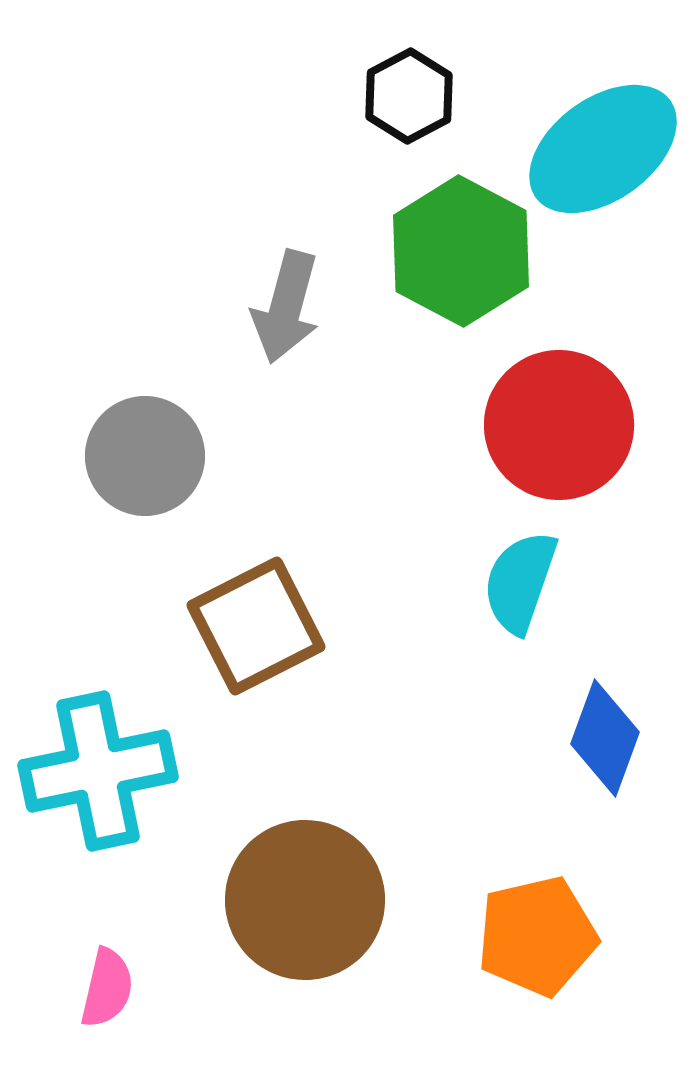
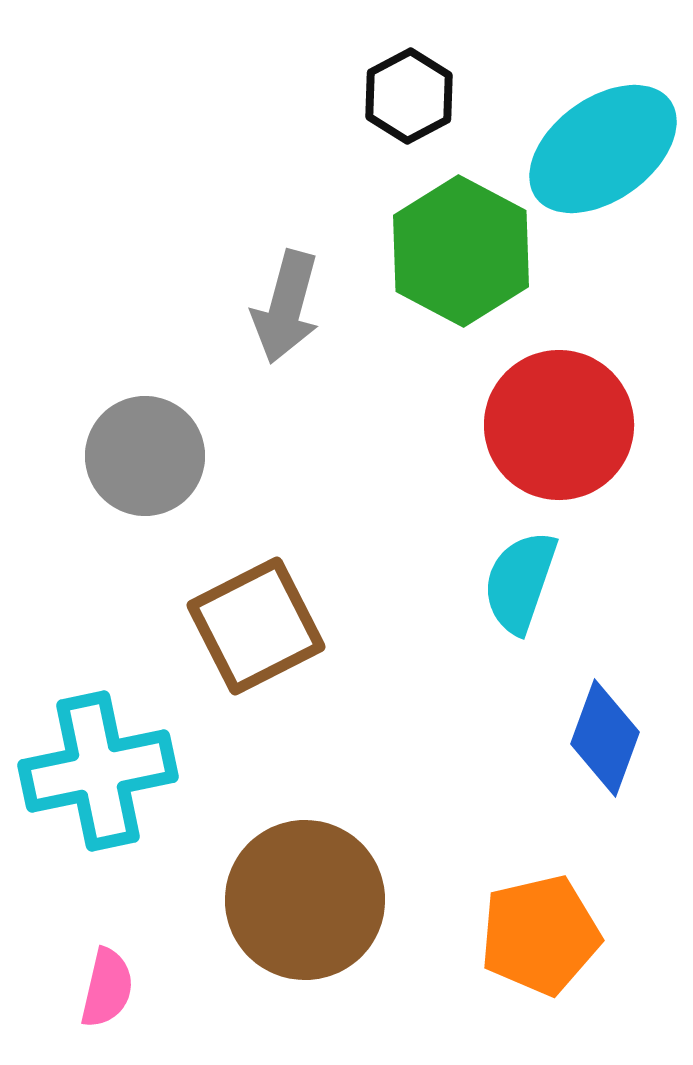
orange pentagon: moved 3 px right, 1 px up
